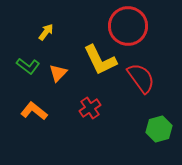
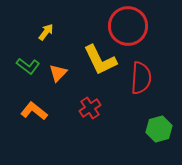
red semicircle: rotated 40 degrees clockwise
